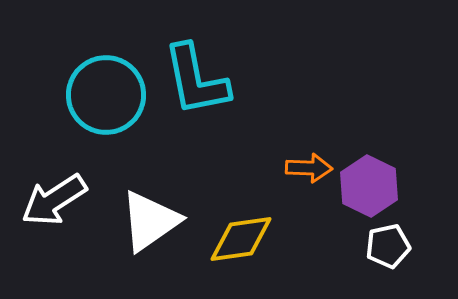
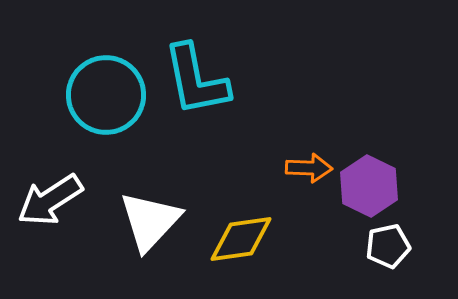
white arrow: moved 4 px left
white triangle: rotated 12 degrees counterclockwise
